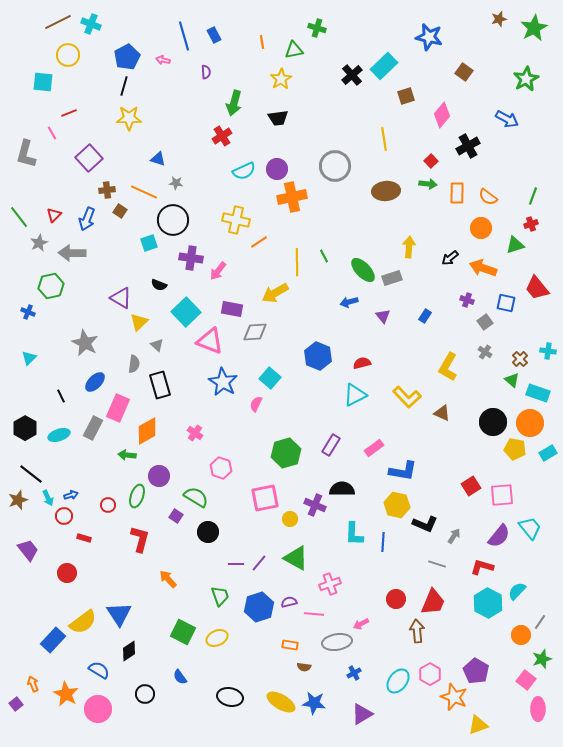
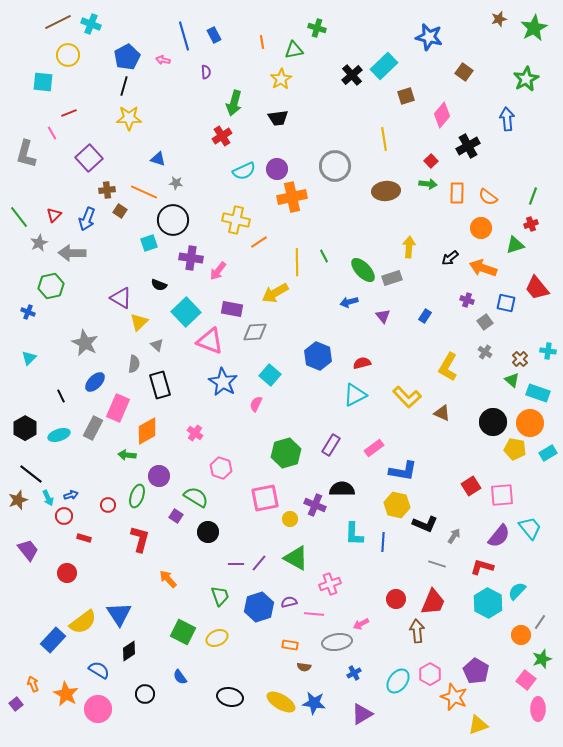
blue arrow at (507, 119): rotated 125 degrees counterclockwise
cyan square at (270, 378): moved 3 px up
